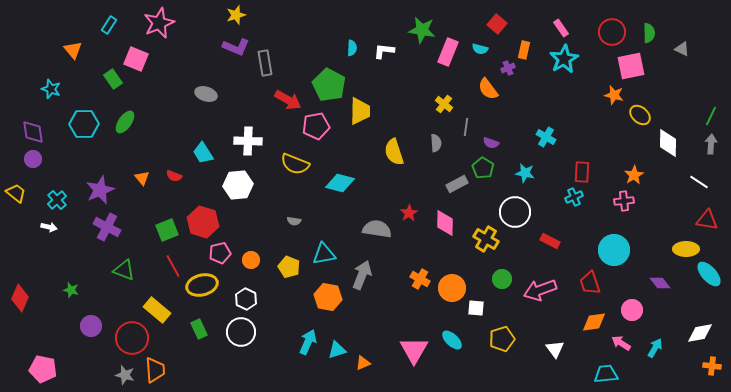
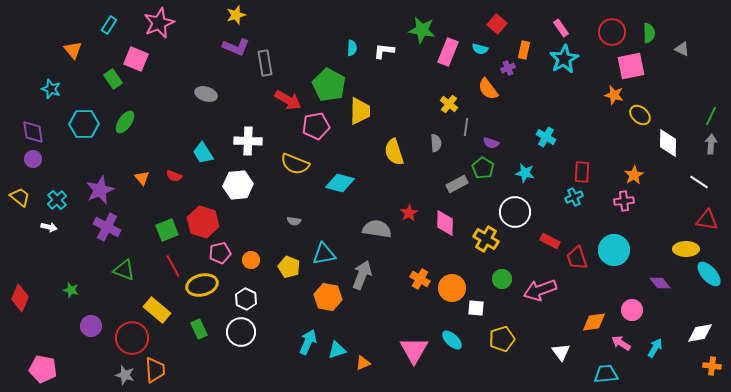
yellow cross at (444, 104): moved 5 px right
yellow trapezoid at (16, 193): moved 4 px right, 4 px down
red trapezoid at (590, 283): moved 13 px left, 25 px up
white triangle at (555, 349): moved 6 px right, 3 px down
